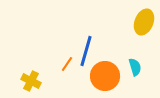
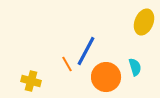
blue line: rotated 12 degrees clockwise
orange line: rotated 63 degrees counterclockwise
orange circle: moved 1 px right, 1 px down
yellow cross: rotated 12 degrees counterclockwise
